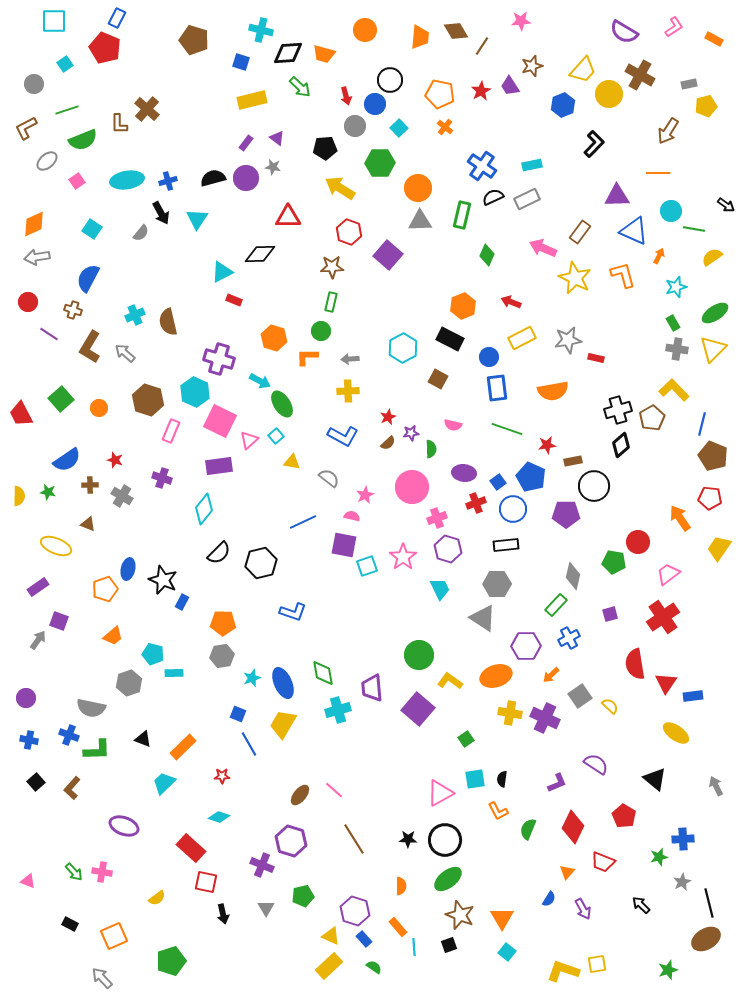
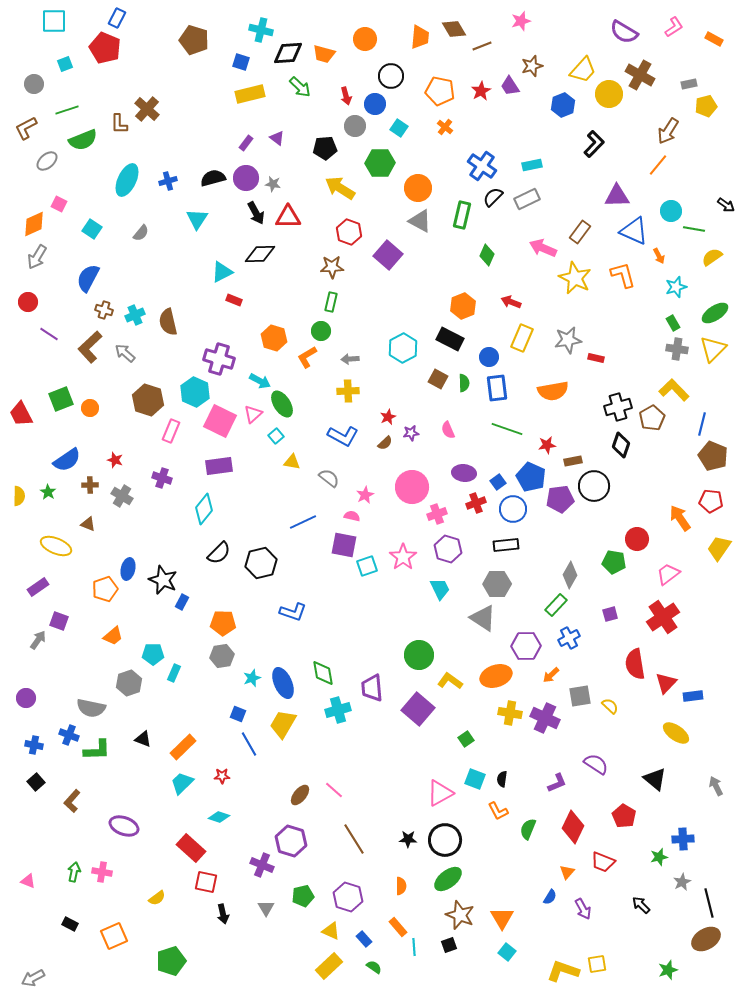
pink star at (521, 21): rotated 12 degrees counterclockwise
orange circle at (365, 30): moved 9 px down
brown diamond at (456, 31): moved 2 px left, 2 px up
brown line at (482, 46): rotated 36 degrees clockwise
cyan square at (65, 64): rotated 14 degrees clockwise
black circle at (390, 80): moved 1 px right, 4 px up
orange pentagon at (440, 94): moved 3 px up
yellow rectangle at (252, 100): moved 2 px left, 6 px up
cyan square at (399, 128): rotated 12 degrees counterclockwise
gray star at (273, 167): moved 17 px down
orange line at (658, 173): moved 8 px up; rotated 50 degrees counterclockwise
cyan ellipse at (127, 180): rotated 56 degrees counterclockwise
pink square at (77, 181): moved 18 px left, 23 px down; rotated 28 degrees counterclockwise
black semicircle at (493, 197): rotated 20 degrees counterclockwise
black arrow at (161, 213): moved 95 px right
gray triangle at (420, 221): rotated 30 degrees clockwise
orange arrow at (659, 256): rotated 126 degrees clockwise
gray arrow at (37, 257): rotated 50 degrees counterclockwise
brown cross at (73, 310): moved 31 px right
yellow rectangle at (522, 338): rotated 40 degrees counterclockwise
brown L-shape at (90, 347): rotated 16 degrees clockwise
orange L-shape at (307, 357): rotated 30 degrees counterclockwise
green square at (61, 399): rotated 20 degrees clockwise
orange circle at (99, 408): moved 9 px left
black cross at (618, 410): moved 3 px up
pink semicircle at (453, 425): moved 5 px left, 5 px down; rotated 54 degrees clockwise
pink triangle at (249, 440): moved 4 px right, 26 px up
brown semicircle at (388, 443): moved 3 px left
black diamond at (621, 445): rotated 30 degrees counterclockwise
green semicircle at (431, 449): moved 33 px right, 66 px up
green star at (48, 492): rotated 21 degrees clockwise
red pentagon at (710, 498): moved 1 px right, 3 px down
purple pentagon at (566, 514): moved 6 px left, 15 px up; rotated 8 degrees counterclockwise
pink cross at (437, 518): moved 4 px up
red circle at (638, 542): moved 1 px left, 3 px up
gray diamond at (573, 576): moved 3 px left, 1 px up; rotated 16 degrees clockwise
cyan pentagon at (153, 654): rotated 15 degrees counterclockwise
cyan rectangle at (174, 673): rotated 66 degrees counterclockwise
red triangle at (666, 683): rotated 10 degrees clockwise
gray square at (580, 696): rotated 25 degrees clockwise
blue cross at (29, 740): moved 5 px right, 5 px down
cyan square at (475, 779): rotated 30 degrees clockwise
cyan trapezoid at (164, 783): moved 18 px right
brown L-shape at (72, 788): moved 13 px down
green arrow at (74, 872): rotated 126 degrees counterclockwise
blue semicircle at (549, 899): moved 1 px right, 2 px up
purple hexagon at (355, 911): moved 7 px left, 14 px up
yellow triangle at (331, 936): moved 5 px up
gray arrow at (102, 978): moved 69 px left; rotated 75 degrees counterclockwise
